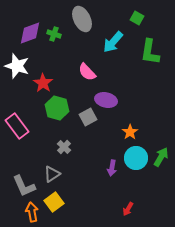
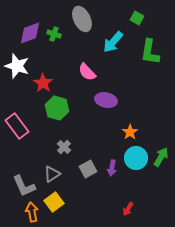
gray square: moved 52 px down
